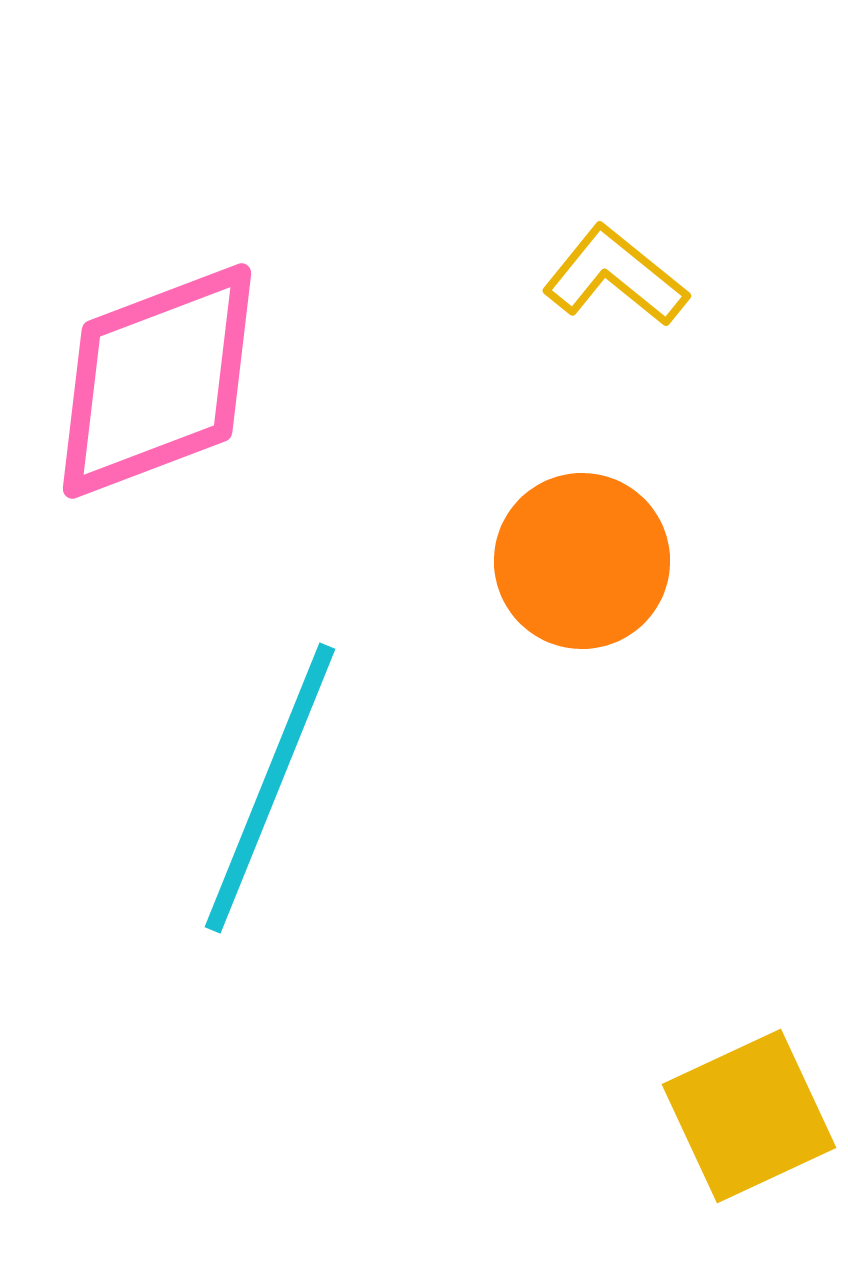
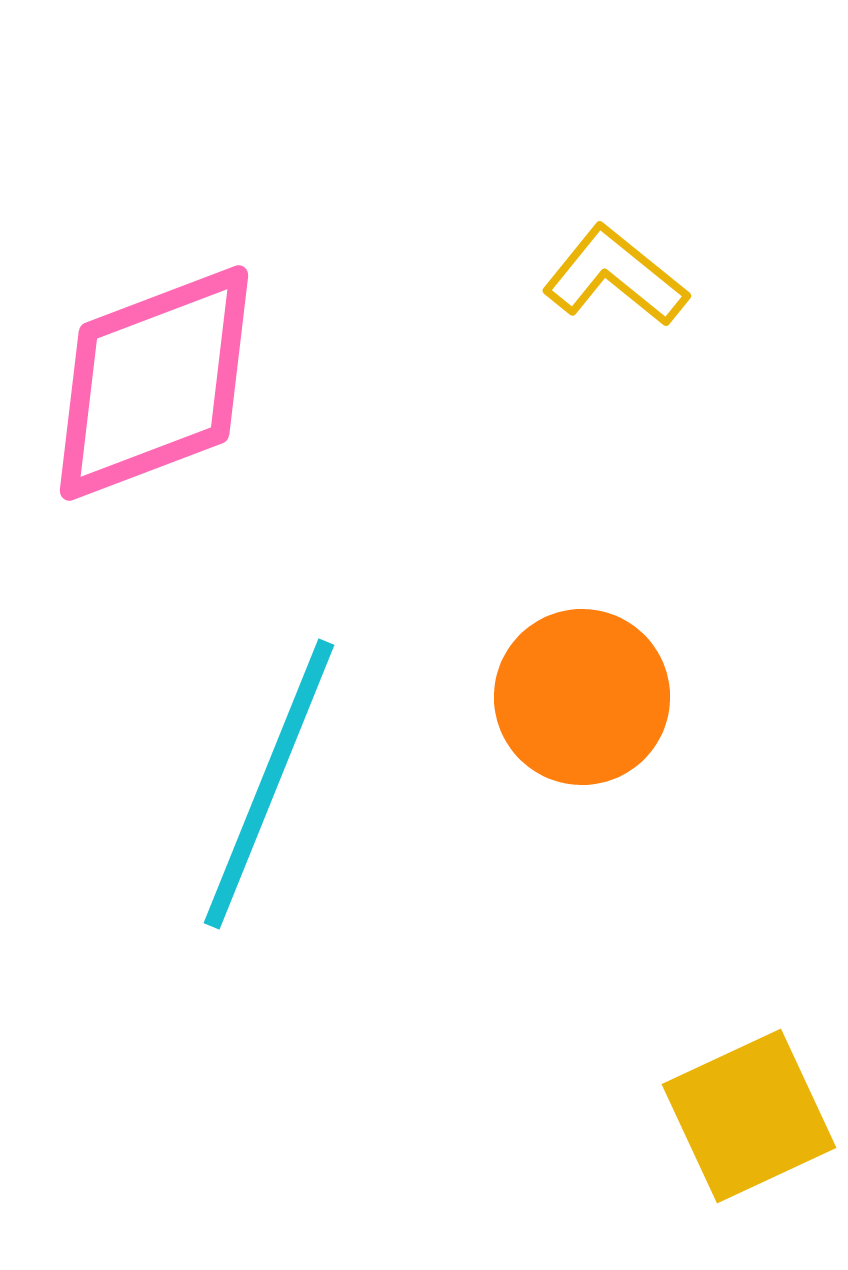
pink diamond: moved 3 px left, 2 px down
orange circle: moved 136 px down
cyan line: moved 1 px left, 4 px up
